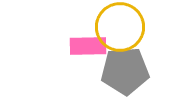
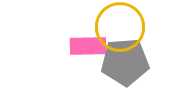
gray pentagon: moved 9 px up
